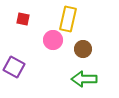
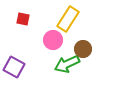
yellow rectangle: rotated 20 degrees clockwise
green arrow: moved 17 px left, 15 px up; rotated 25 degrees counterclockwise
